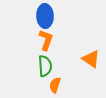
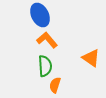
blue ellipse: moved 5 px left, 1 px up; rotated 25 degrees counterclockwise
orange L-shape: moved 1 px right; rotated 60 degrees counterclockwise
orange triangle: moved 1 px up
